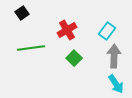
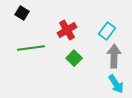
black square: rotated 24 degrees counterclockwise
